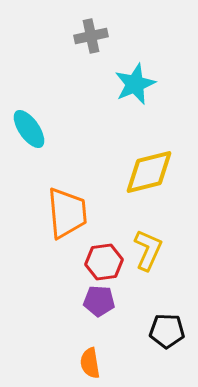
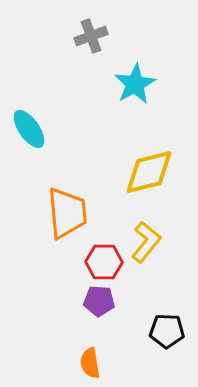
gray cross: rotated 8 degrees counterclockwise
cyan star: rotated 6 degrees counterclockwise
yellow L-shape: moved 2 px left, 8 px up; rotated 15 degrees clockwise
red hexagon: rotated 9 degrees clockwise
